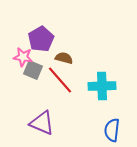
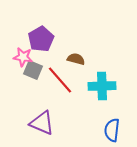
brown semicircle: moved 12 px right, 1 px down
